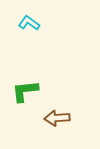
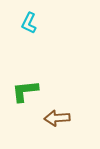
cyan L-shape: rotated 100 degrees counterclockwise
